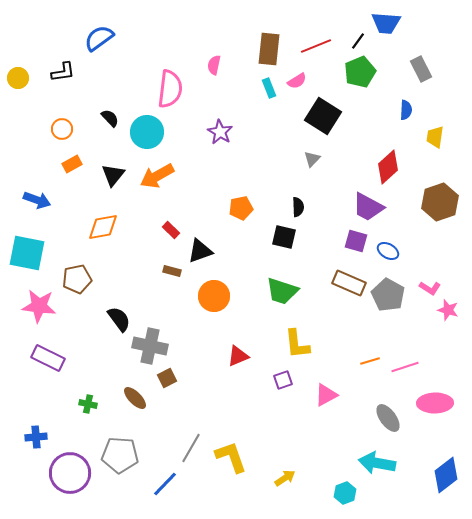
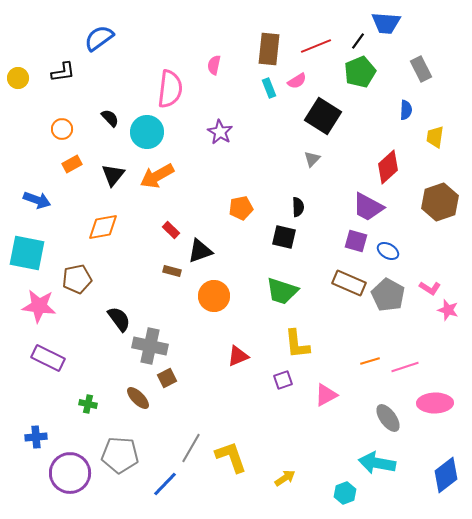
brown ellipse at (135, 398): moved 3 px right
